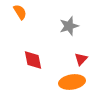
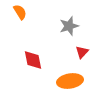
red triangle: moved 1 px right, 7 px up
orange ellipse: moved 2 px left, 1 px up
